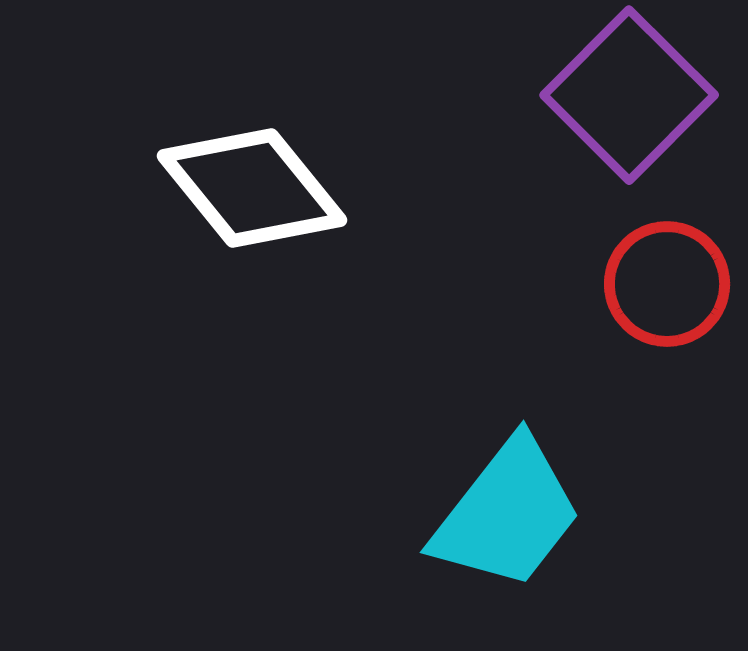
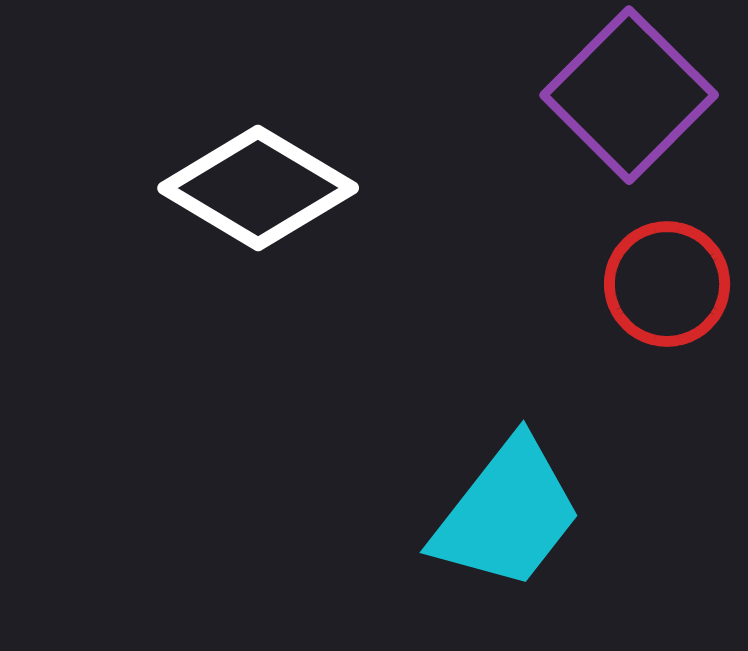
white diamond: moved 6 px right; rotated 20 degrees counterclockwise
